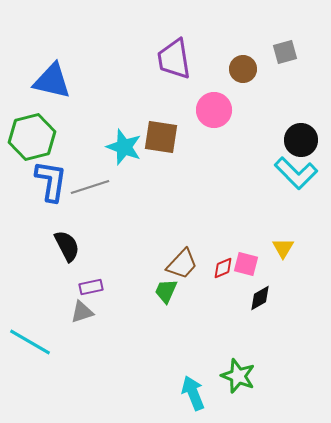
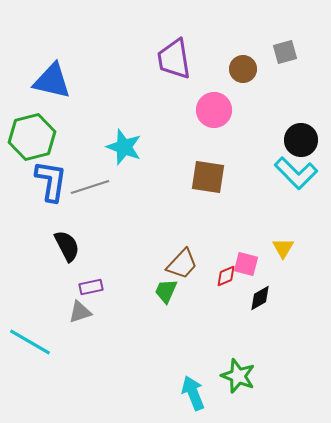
brown square: moved 47 px right, 40 px down
red diamond: moved 3 px right, 8 px down
gray triangle: moved 2 px left
